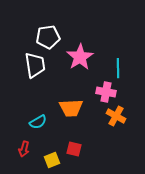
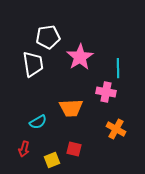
white trapezoid: moved 2 px left, 1 px up
orange cross: moved 13 px down
